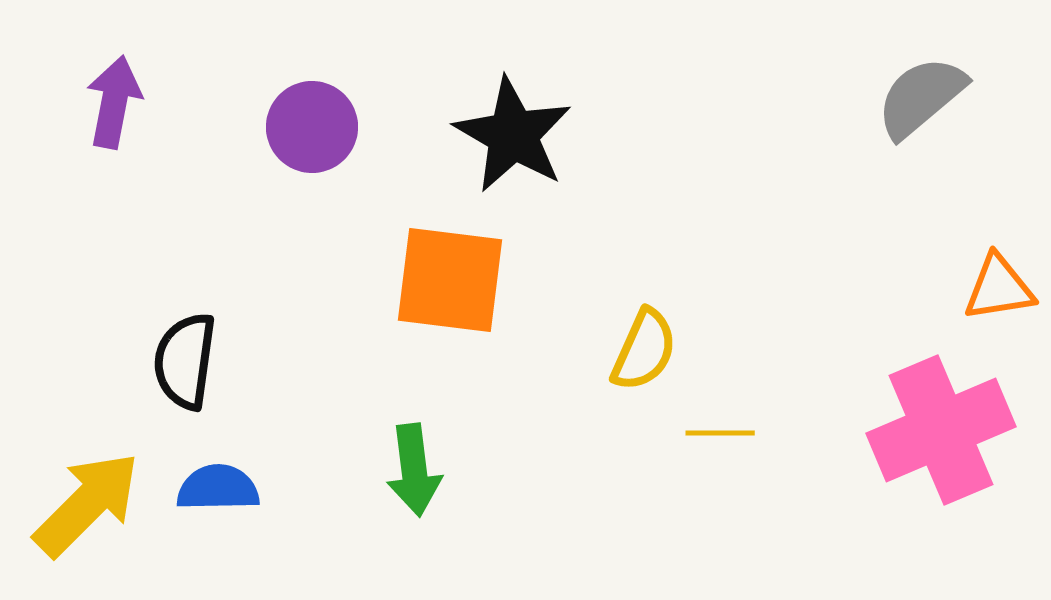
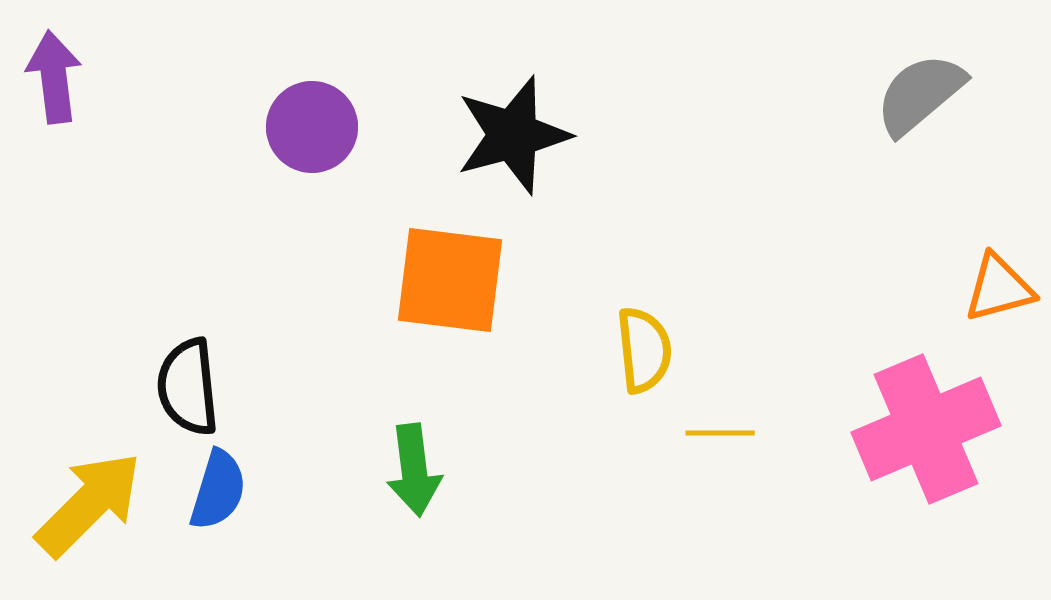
gray semicircle: moved 1 px left, 3 px up
purple arrow: moved 60 px left, 25 px up; rotated 18 degrees counterclockwise
black star: rotated 27 degrees clockwise
orange triangle: rotated 6 degrees counterclockwise
yellow semicircle: rotated 30 degrees counterclockwise
black semicircle: moved 3 px right, 26 px down; rotated 14 degrees counterclockwise
pink cross: moved 15 px left, 1 px up
blue semicircle: moved 2 px down; rotated 108 degrees clockwise
yellow arrow: moved 2 px right
